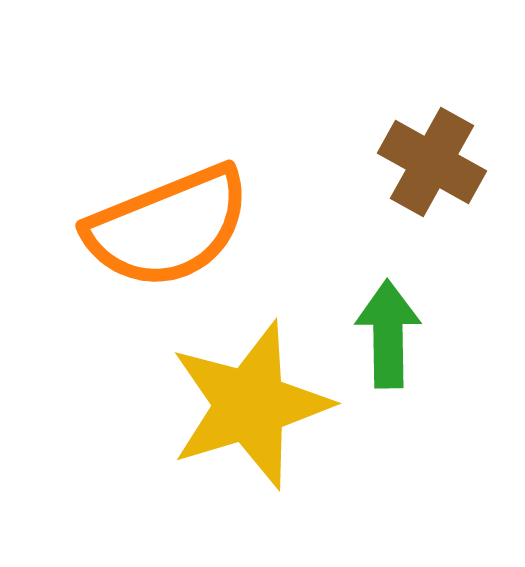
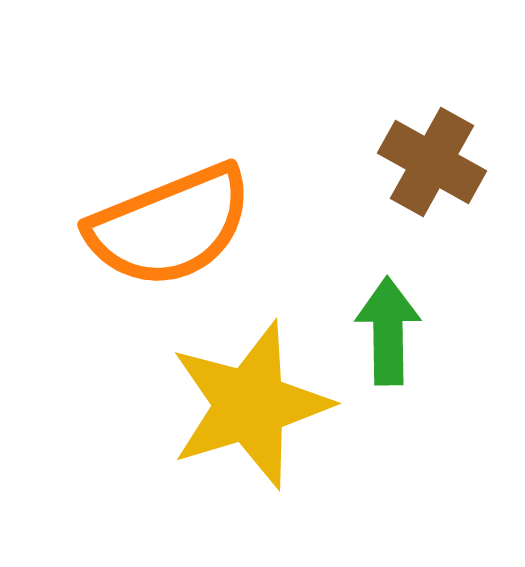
orange semicircle: moved 2 px right, 1 px up
green arrow: moved 3 px up
